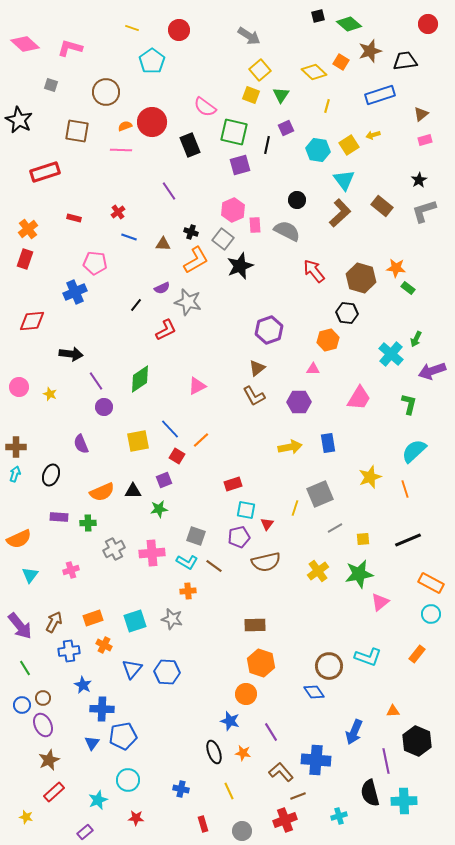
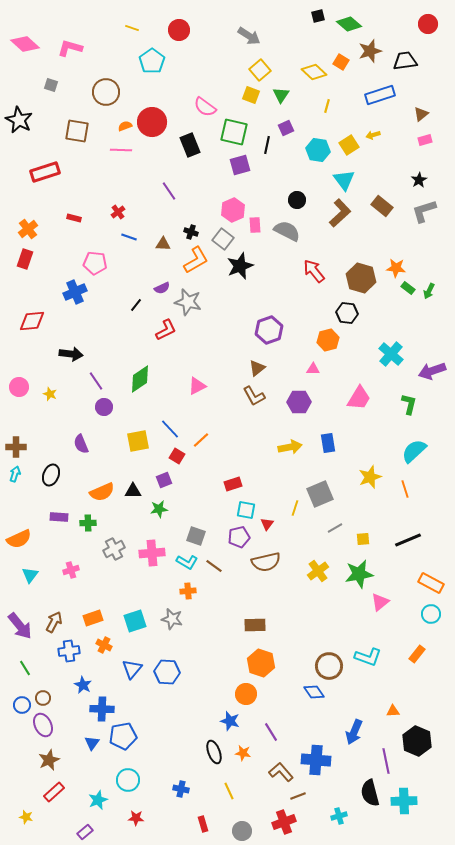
green arrow at (416, 339): moved 13 px right, 48 px up
red cross at (285, 820): moved 1 px left, 2 px down
